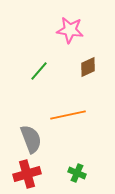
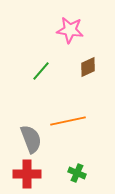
green line: moved 2 px right
orange line: moved 6 px down
red cross: rotated 16 degrees clockwise
